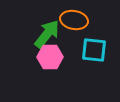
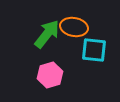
orange ellipse: moved 7 px down
pink hexagon: moved 18 px down; rotated 15 degrees counterclockwise
